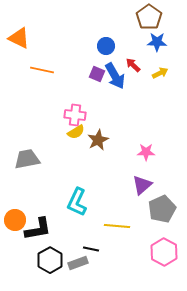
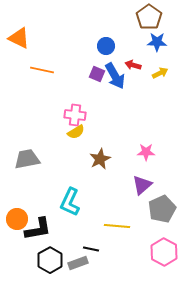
red arrow: rotated 28 degrees counterclockwise
brown star: moved 2 px right, 19 px down
cyan L-shape: moved 7 px left
orange circle: moved 2 px right, 1 px up
